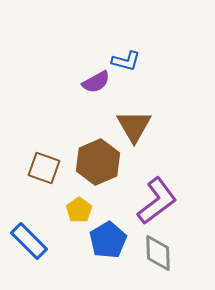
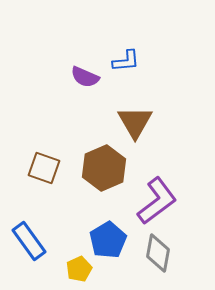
blue L-shape: rotated 20 degrees counterclockwise
purple semicircle: moved 11 px left, 5 px up; rotated 52 degrees clockwise
brown triangle: moved 1 px right, 4 px up
brown hexagon: moved 6 px right, 6 px down
yellow pentagon: moved 59 px down; rotated 10 degrees clockwise
blue rectangle: rotated 9 degrees clockwise
gray diamond: rotated 12 degrees clockwise
